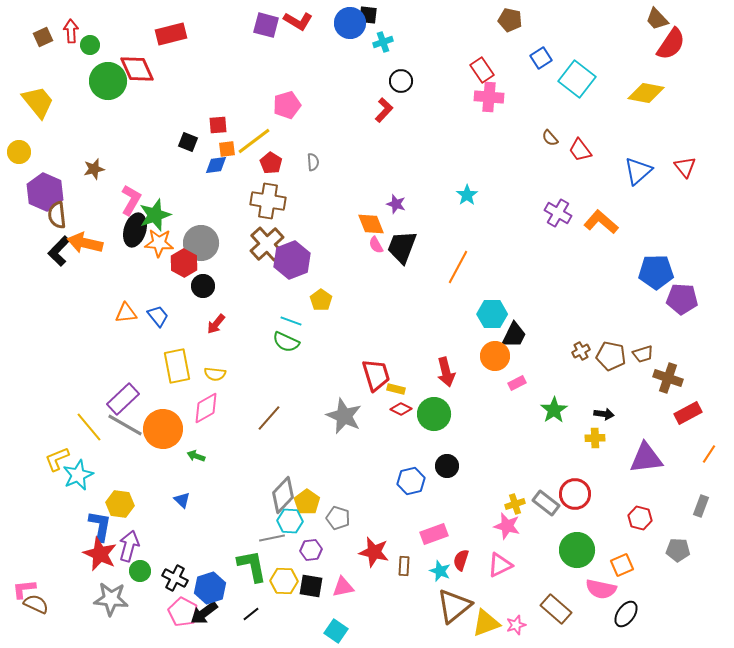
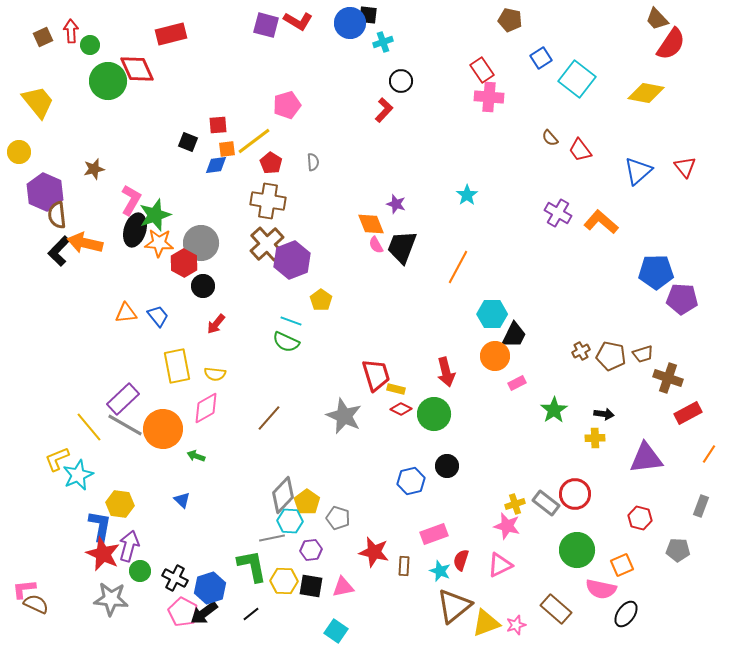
red star at (100, 554): moved 3 px right
